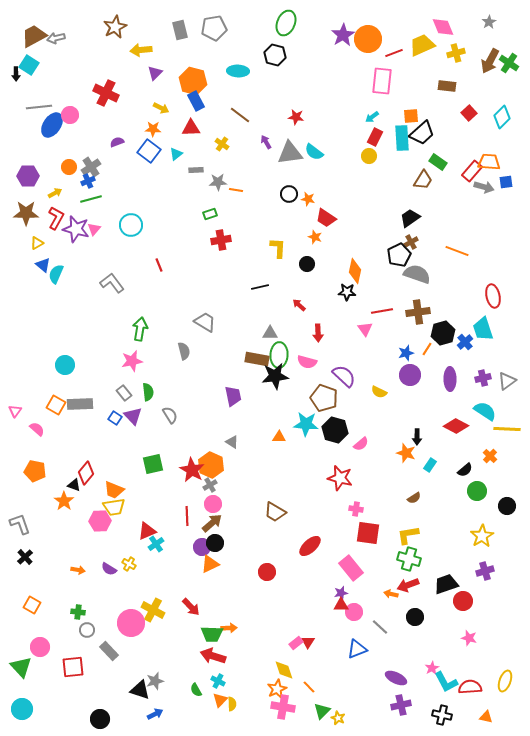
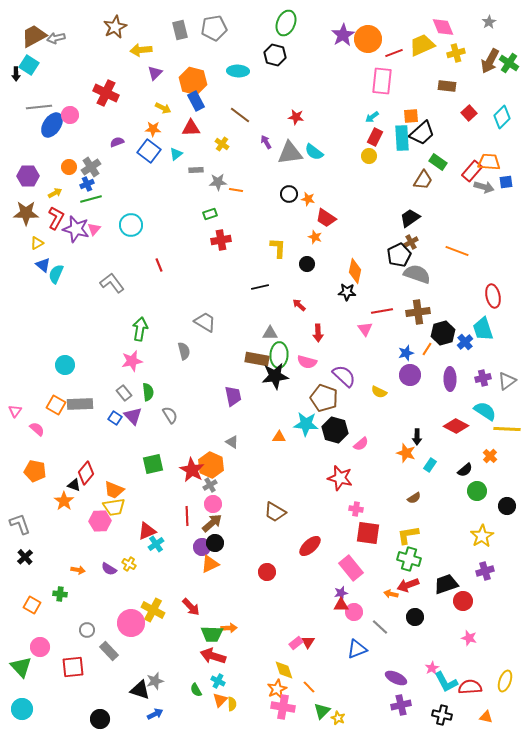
yellow arrow at (161, 108): moved 2 px right
blue cross at (88, 181): moved 1 px left, 3 px down
green cross at (78, 612): moved 18 px left, 18 px up
